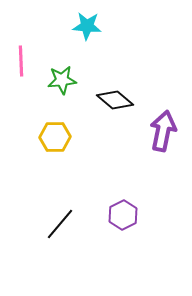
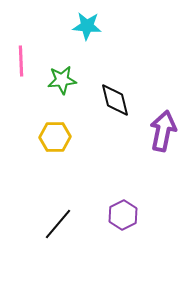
black diamond: rotated 36 degrees clockwise
black line: moved 2 px left
